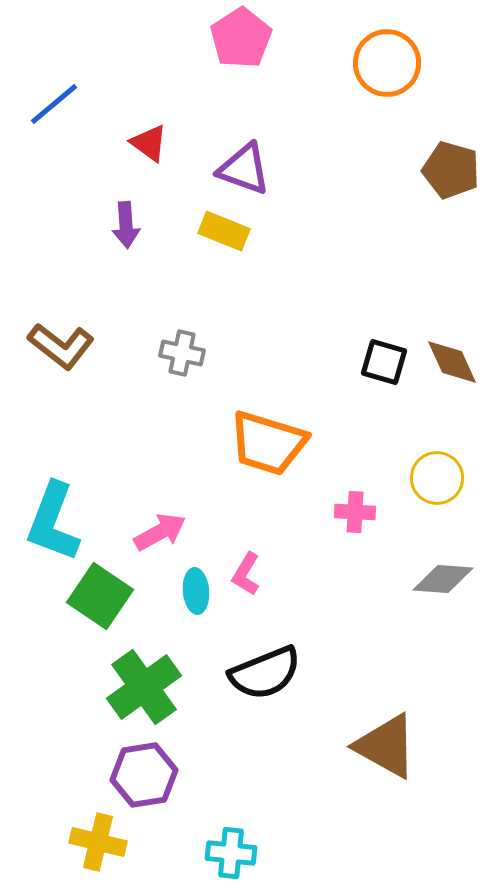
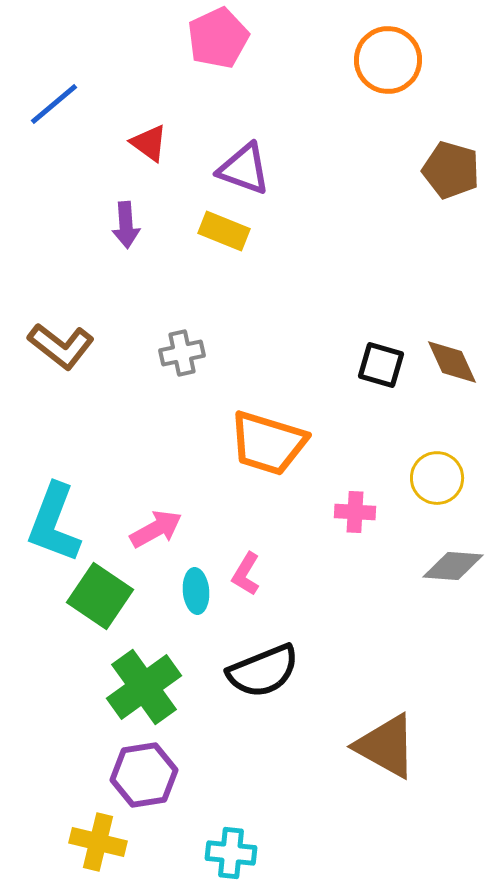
pink pentagon: moved 23 px left; rotated 8 degrees clockwise
orange circle: moved 1 px right, 3 px up
gray cross: rotated 24 degrees counterclockwise
black square: moved 3 px left, 3 px down
cyan L-shape: moved 1 px right, 1 px down
pink arrow: moved 4 px left, 3 px up
gray diamond: moved 10 px right, 13 px up
black semicircle: moved 2 px left, 2 px up
